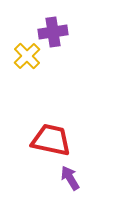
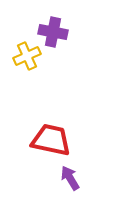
purple cross: rotated 20 degrees clockwise
yellow cross: rotated 20 degrees clockwise
